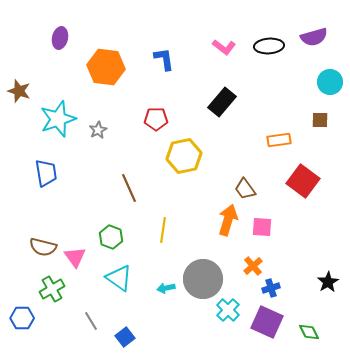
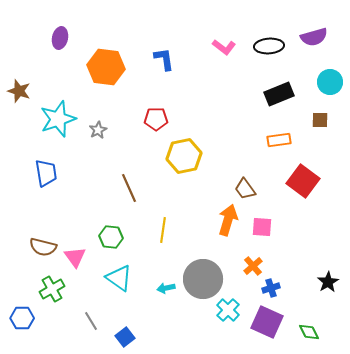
black rectangle: moved 57 px right, 8 px up; rotated 28 degrees clockwise
green hexagon: rotated 15 degrees counterclockwise
